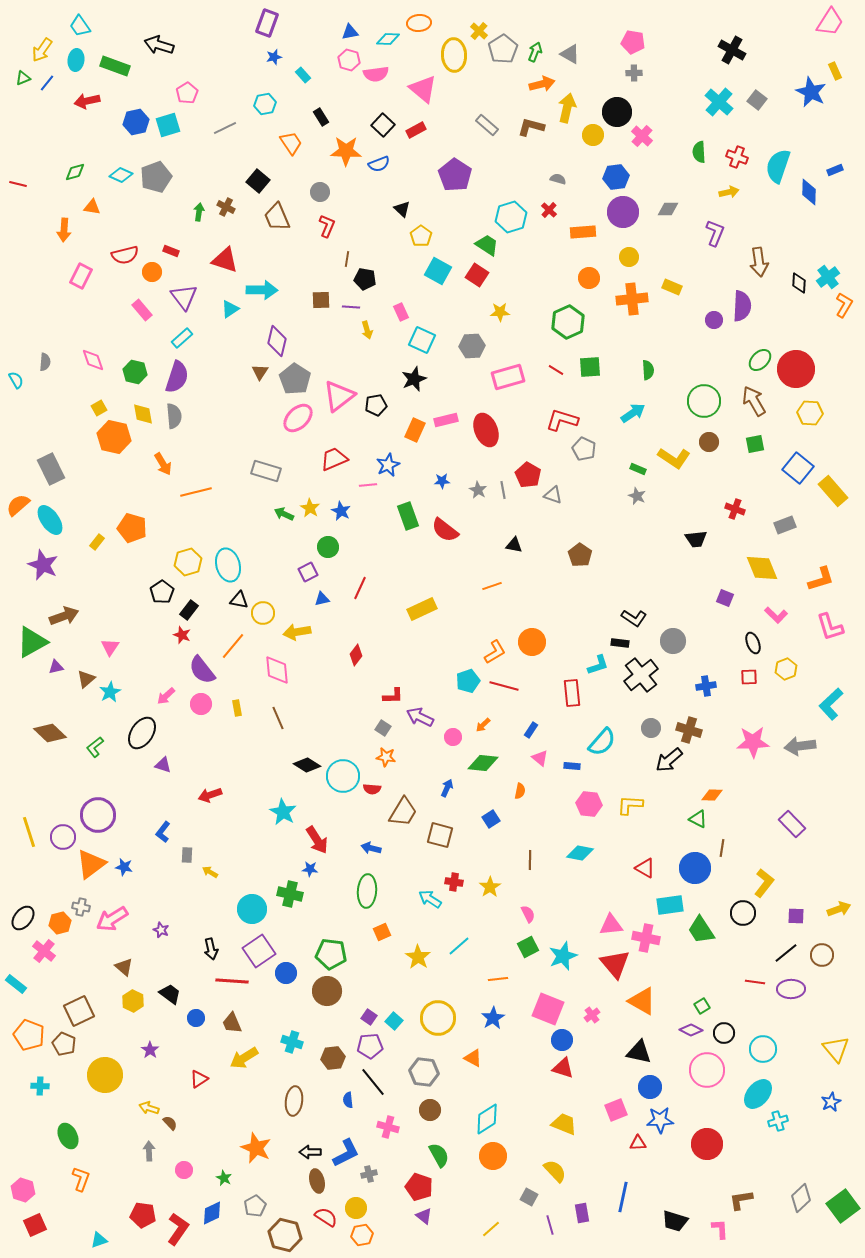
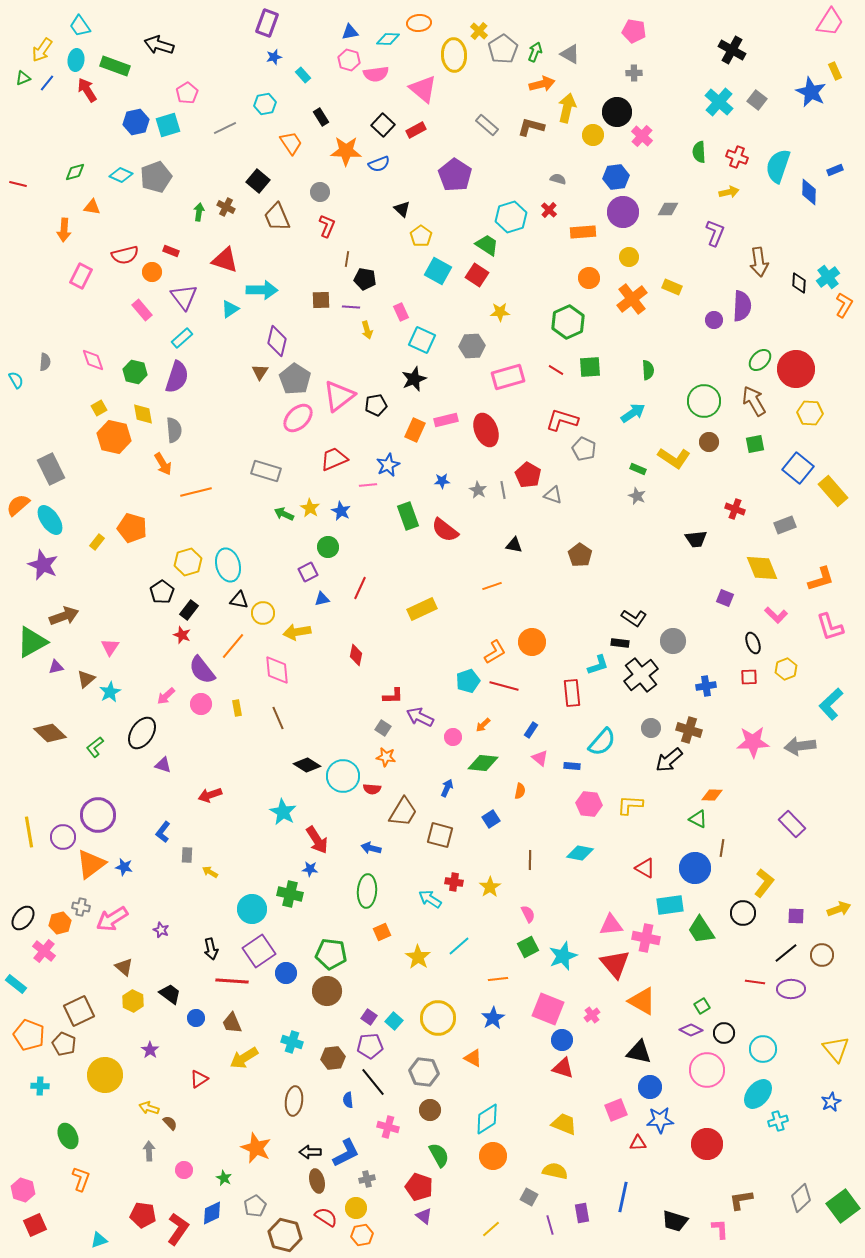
pink pentagon at (633, 42): moved 1 px right, 11 px up
red arrow at (87, 101): moved 11 px up; rotated 70 degrees clockwise
orange cross at (632, 299): rotated 32 degrees counterclockwise
gray semicircle at (174, 416): moved 14 px down
red diamond at (356, 655): rotated 25 degrees counterclockwise
yellow line at (29, 832): rotated 8 degrees clockwise
yellow semicircle at (555, 1171): rotated 35 degrees counterclockwise
gray cross at (369, 1174): moved 2 px left, 5 px down
